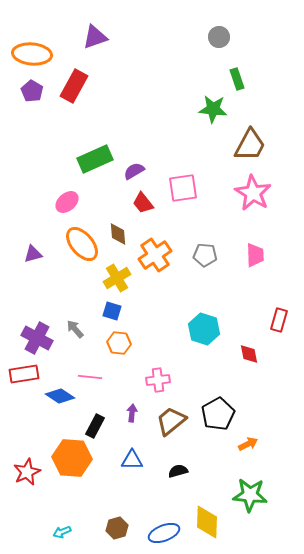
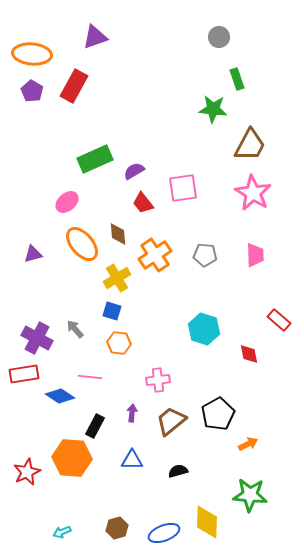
red rectangle at (279, 320): rotated 65 degrees counterclockwise
